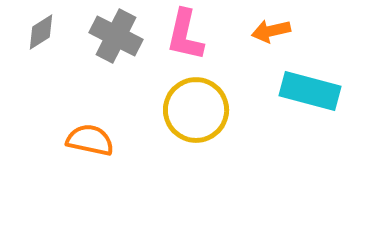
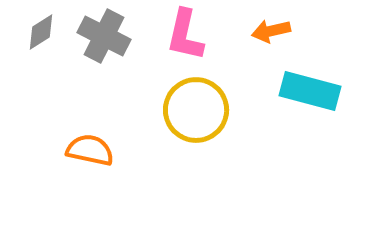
gray cross: moved 12 px left
orange semicircle: moved 10 px down
